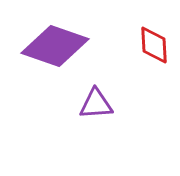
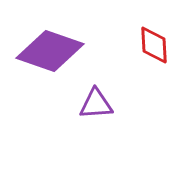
purple diamond: moved 5 px left, 5 px down
